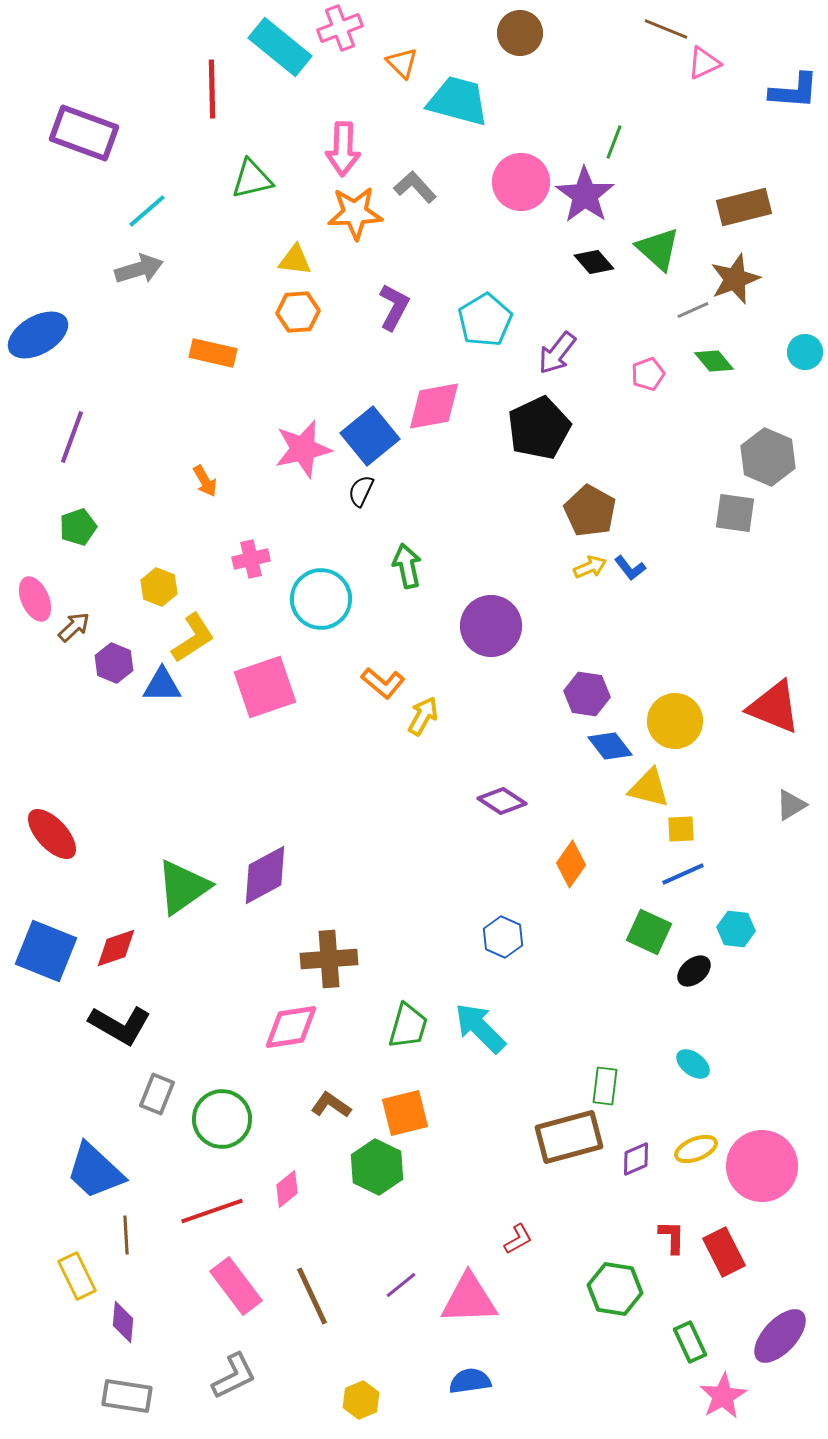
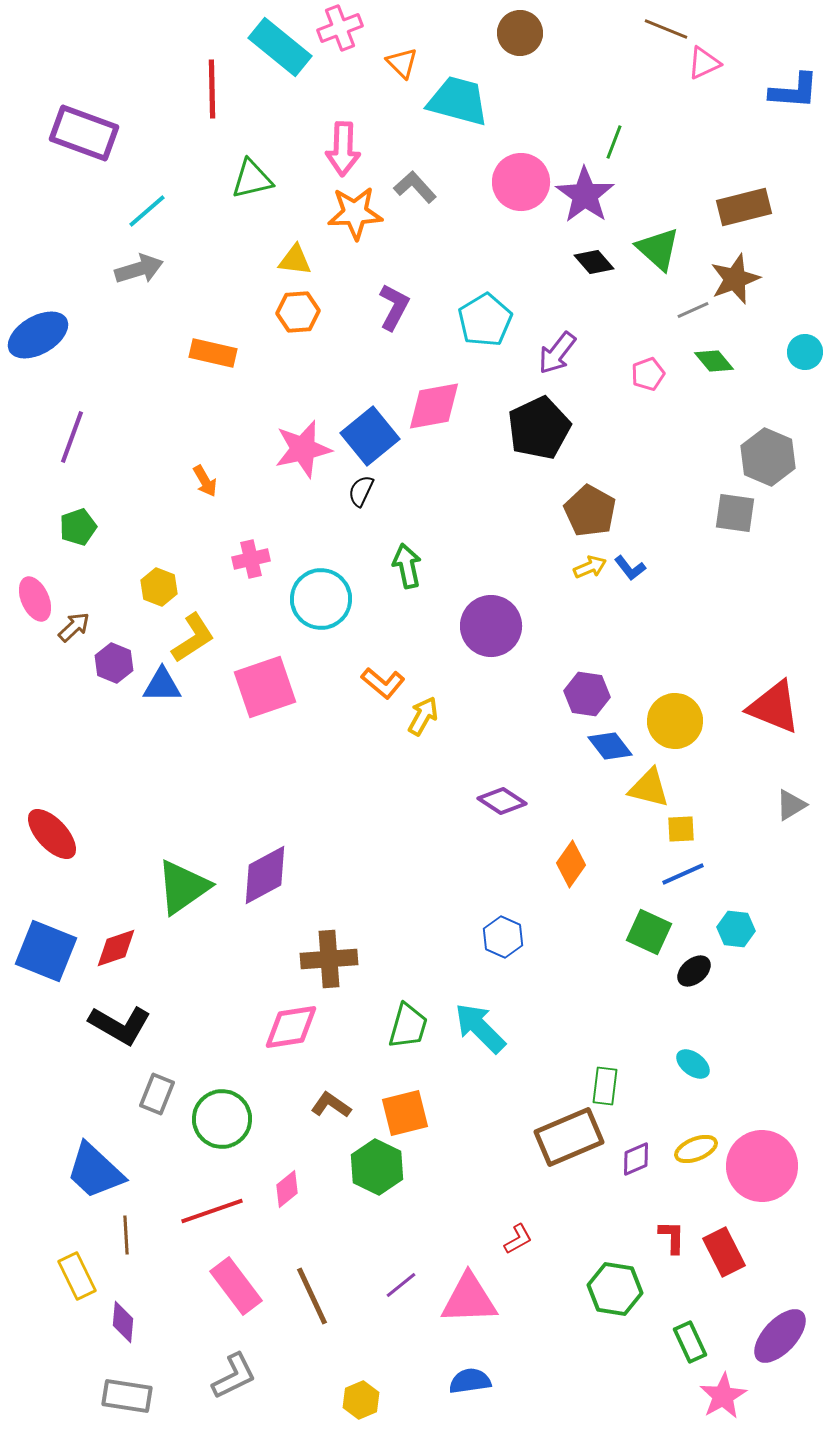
brown rectangle at (569, 1137): rotated 8 degrees counterclockwise
